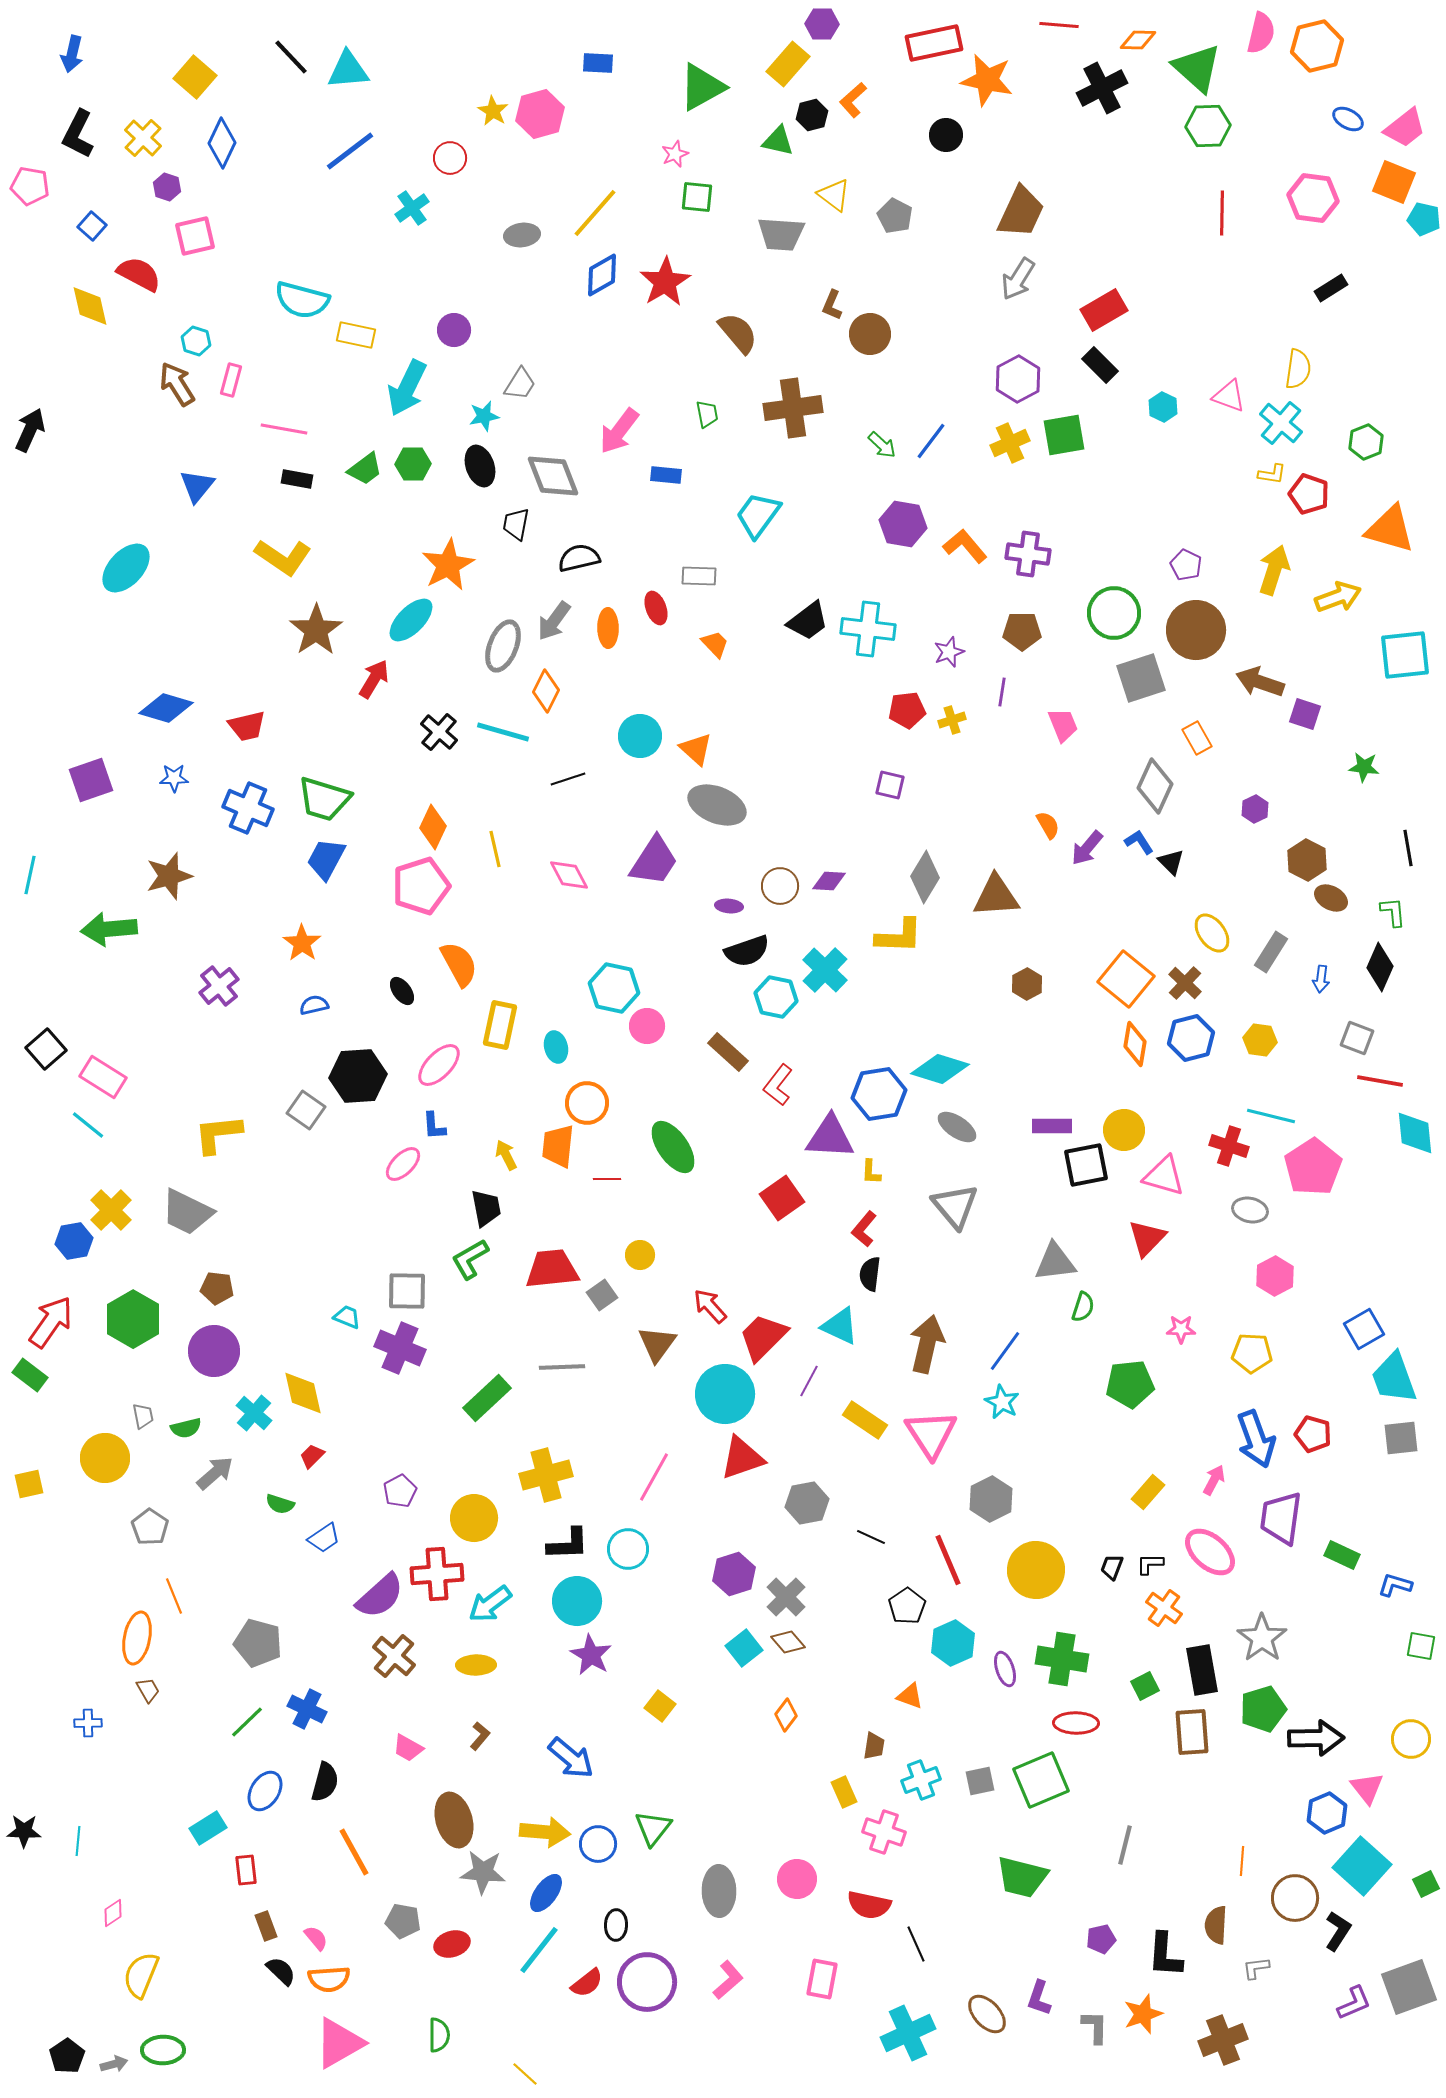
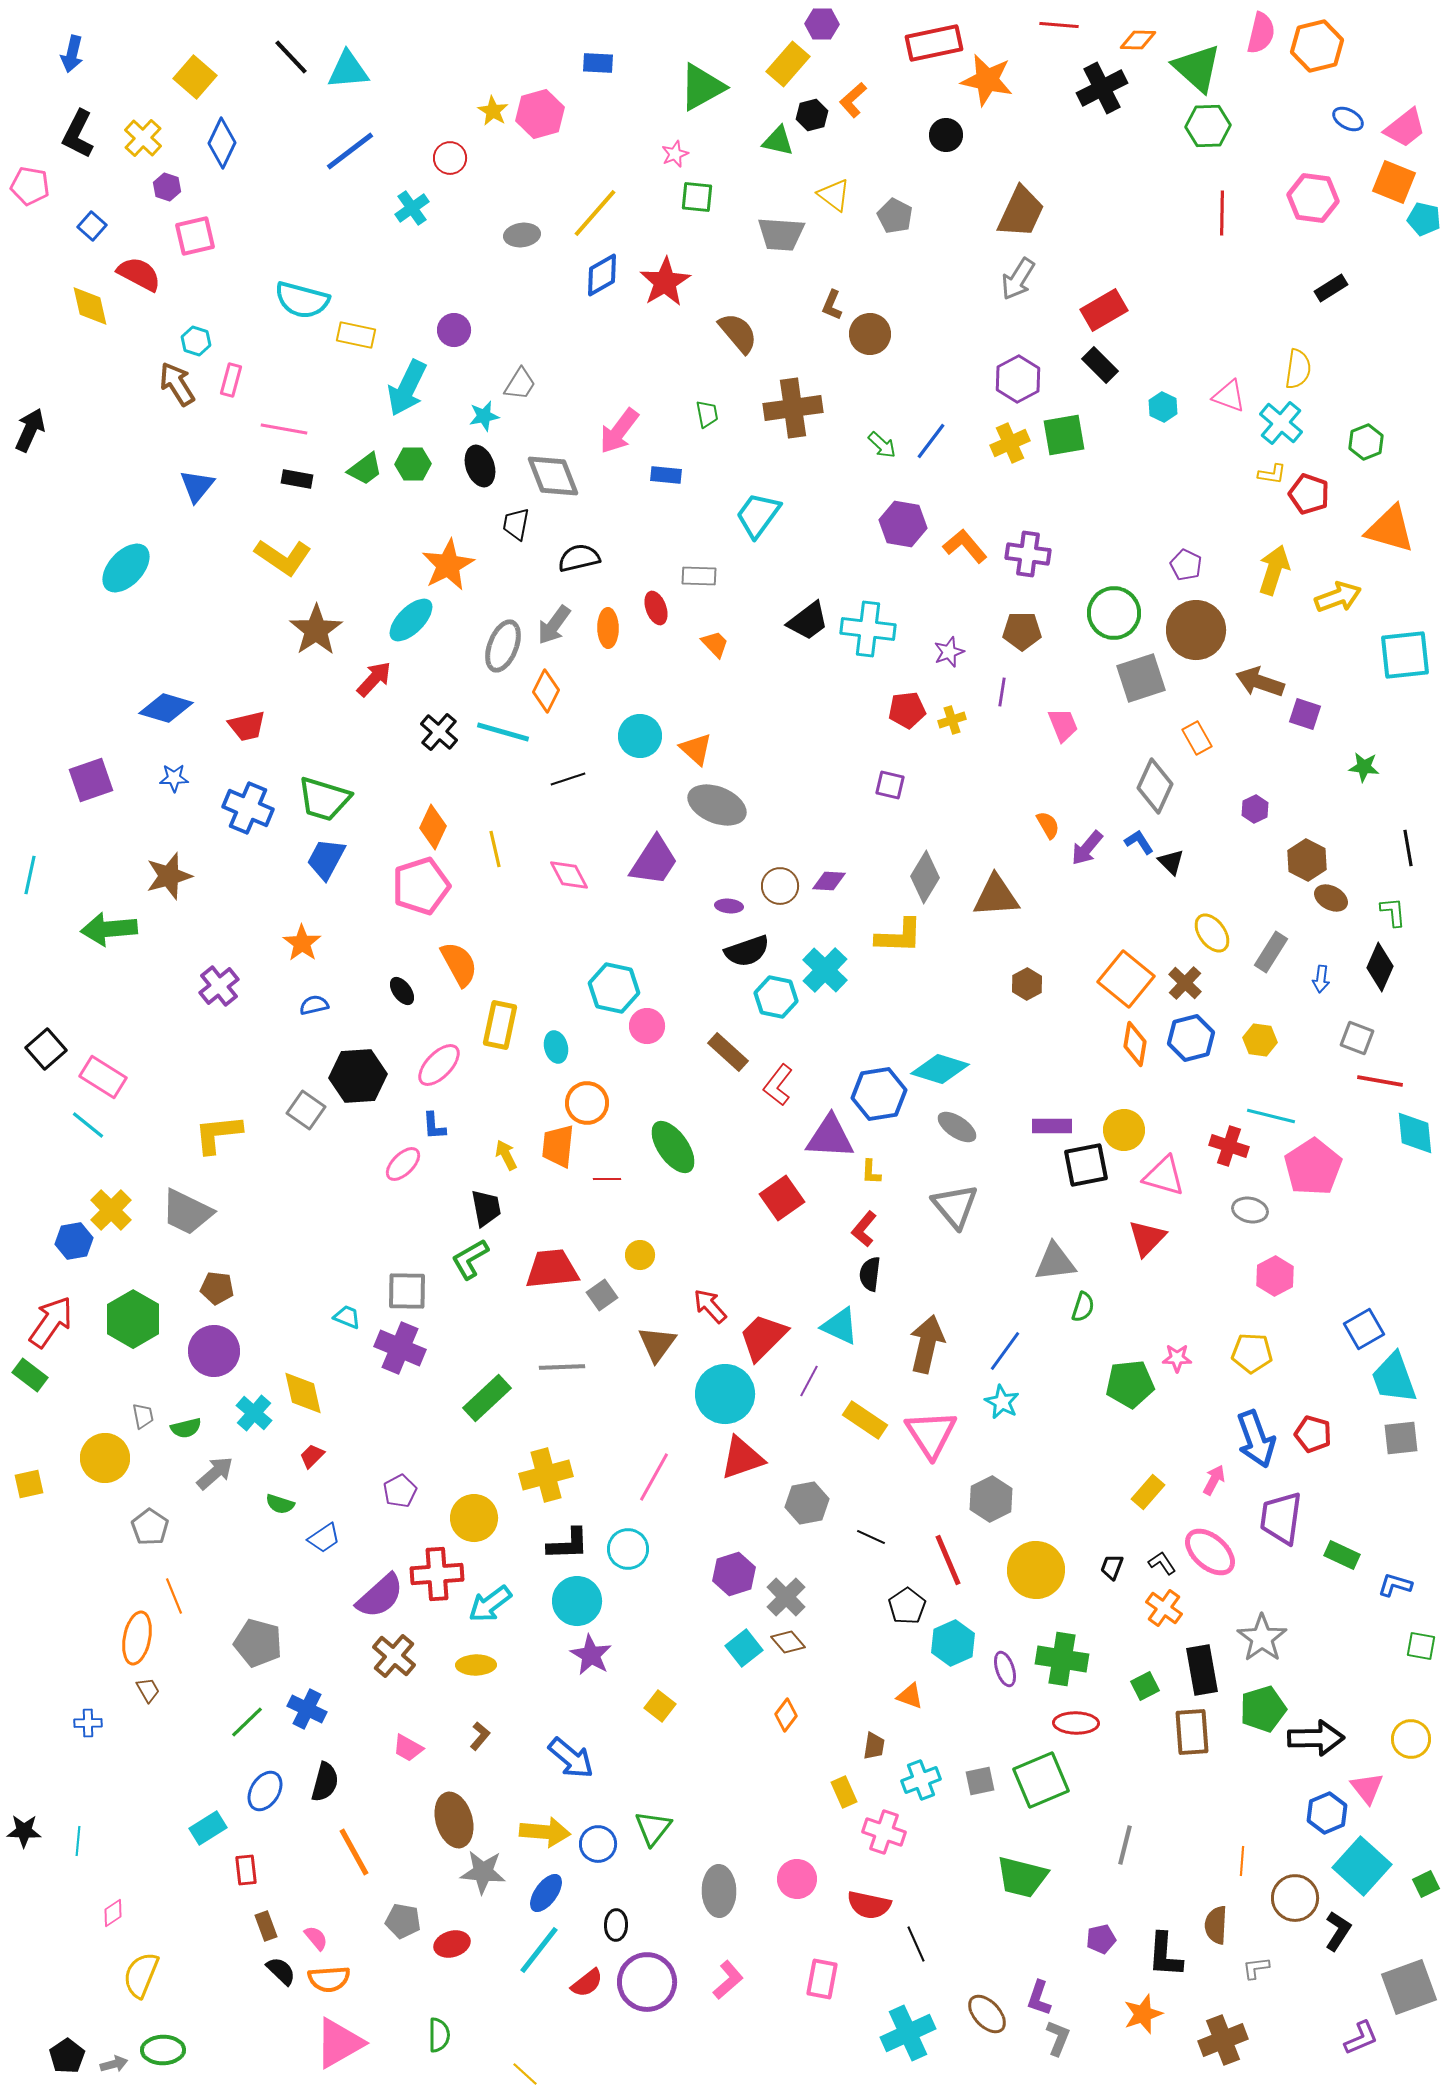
gray arrow at (554, 621): moved 4 px down
red arrow at (374, 679): rotated 12 degrees clockwise
pink star at (1181, 1329): moved 4 px left, 29 px down
black L-shape at (1150, 1564): moved 12 px right, 1 px up; rotated 56 degrees clockwise
purple L-shape at (1354, 2003): moved 7 px right, 35 px down
gray L-shape at (1095, 2027): moved 37 px left, 11 px down; rotated 21 degrees clockwise
